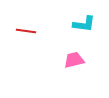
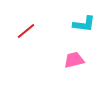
red line: rotated 48 degrees counterclockwise
